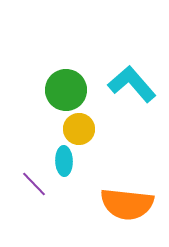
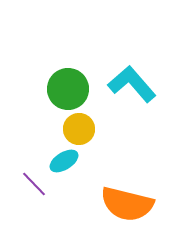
green circle: moved 2 px right, 1 px up
cyan ellipse: rotated 60 degrees clockwise
orange semicircle: rotated 8 degrees clockwise
